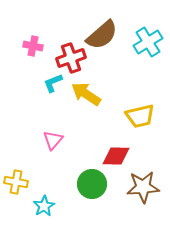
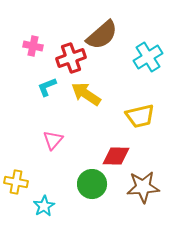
cyan cross: moved 15 px down
cyan L-shape: moved 6 px left, 4 px down
